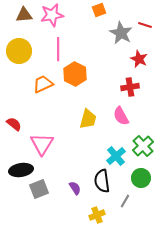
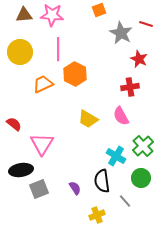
pink star: rotated 15 degrees clockwise
red line: moved 1 px right, 1 px up
yellow circle: moved 1 px right, 1 px down
yellow trapezoid: rotated 105 degrees clockwise
cyan cross: rotated 18 degrees counterclockwise
gray line: rotated 72 degrees counterclockwise
